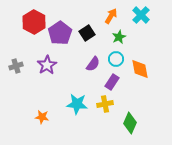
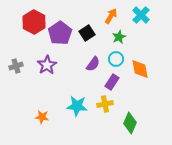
cyan star: moved 2 px down
